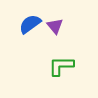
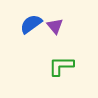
blue semicircle: moved 1 px right
